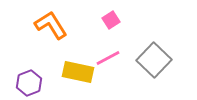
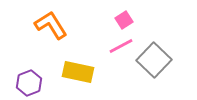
pink square: moved 13 px right
pink line: moved 13 px right, 12 px up
